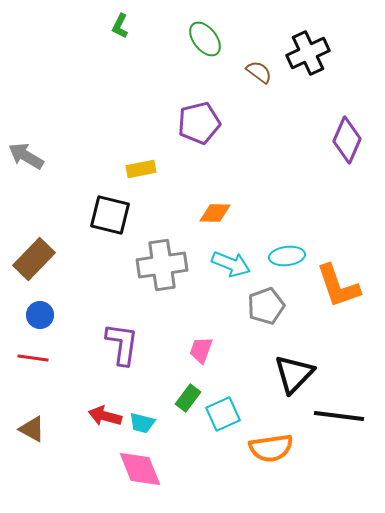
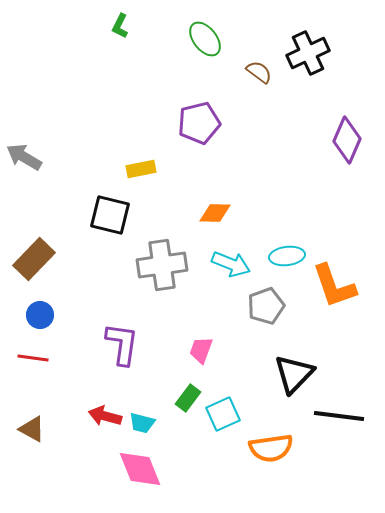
gray arrow: moved 2 px left, 1 px down
orange L-shape: moved 4 px left
